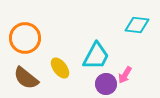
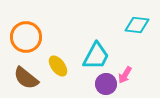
orange circle: moved 1 px right, 1 px up
yellow ellipse: moved 2 px left, 2 px up
